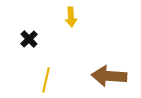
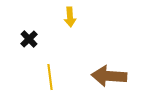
yellow arrow: moved 1 px left
yellow line: moved 4 px right, 3 px up; rotated 20 degrees counterclockwise
